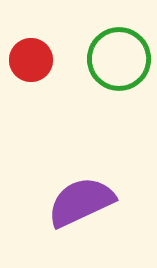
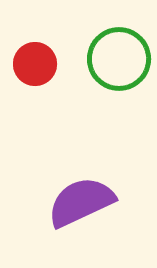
red circle: moved 4 px right, 4 px down
